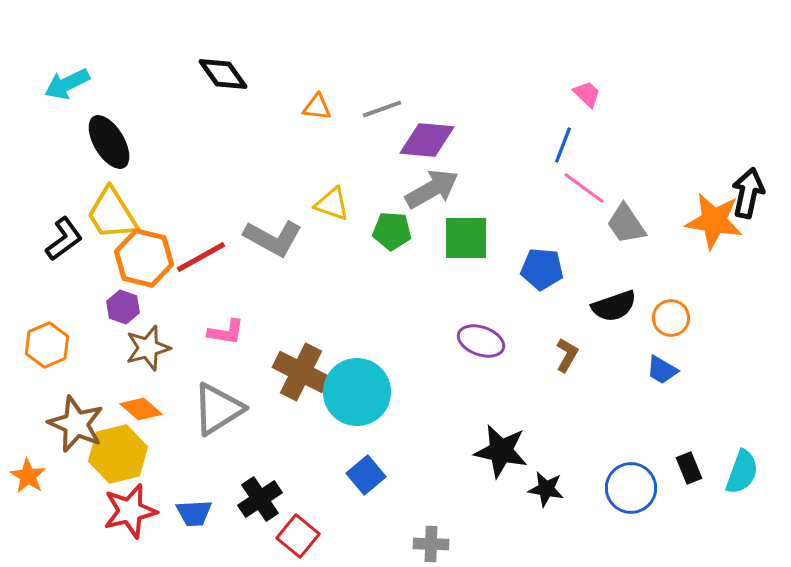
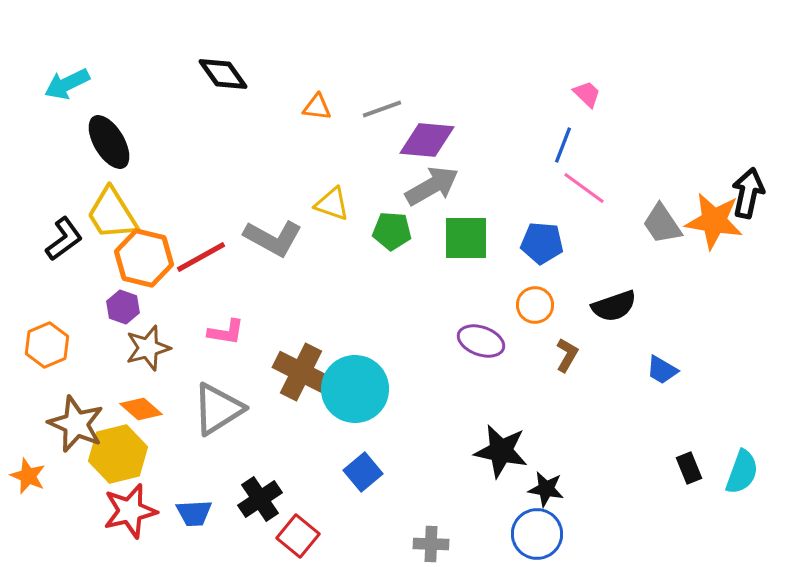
gray arrow at (432, 189): moved 3 px up
gray trapezoid at (626, 224): moved 36 px right
blue pentagon at (542, 269): moved 26 px up
orange circle at (671, 318): moved 136 px left, 13 px up
cyan circle at (357, 392): moved 2 px left, 3 px up
blue square at (366, 475): moved 3 px left, 3 px up
orange star at (28, 476): rotated 9 degrees counterclockwise
blue circle at (631, 488): moved 94 px left, 46 px down
